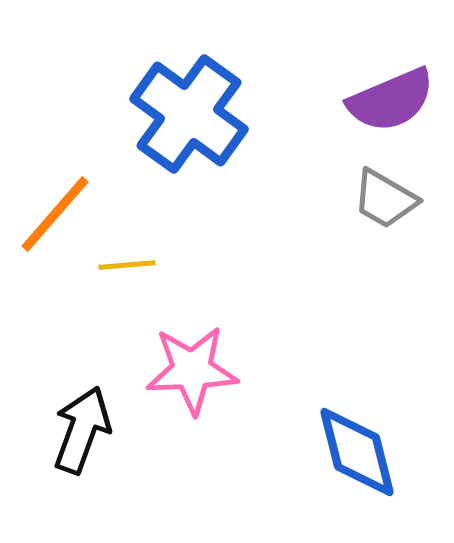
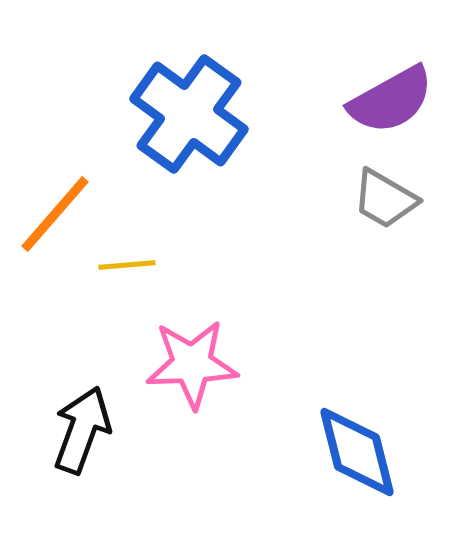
purple semicircle: rotated 6 degrees counterclockwise
pink star: moved 6 px up
